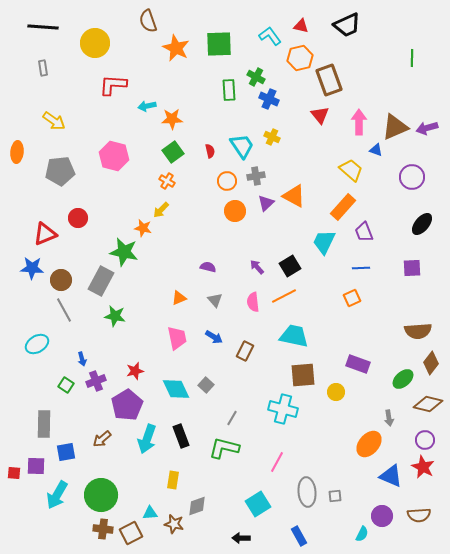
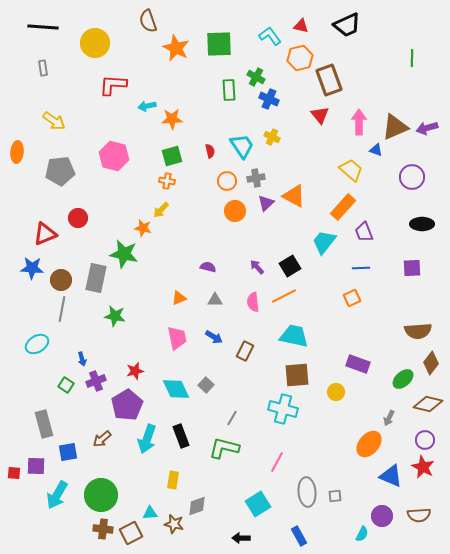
green square at (173, 152): moved 1 px left, 4 px down; rotated 20 degrees clockwise
gray cross at (256, 176): moved 2 px down
orange cross at (167, 181): rotated 21 degrees counterclockwise
black ellipse at (422, 224): rotated 50 degrees clockwise
cyan trapezoid at (324, 242): rotated 12 degrees clockwise
green star at (124, 252): moved 2 px down
gray rectangle at (101, 281): moved 5 px left, 3 px up; rotated 16 degrees counterclockwise
gray triangle at (215, 300): rotated 49 degrees counterclockwise
gray line at (64, 310): moved 2 px left, 1 px up; rotated 40 degrees clockwise
brown square at (303, 375): moved 6 px left
gray arrow at (389, 418): rotated 35 degrees clockwise
gray rectangle at (44, 424): rotated 16 degrees counterclockwise
blue square at (66, 452): moved 2 px right
